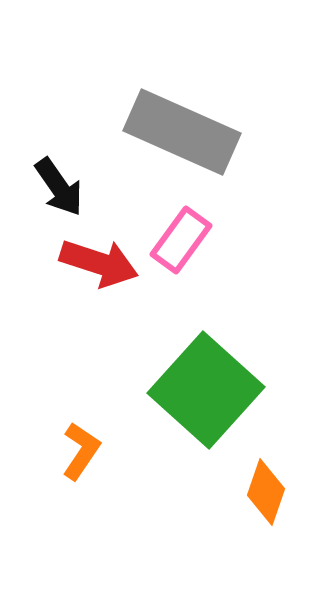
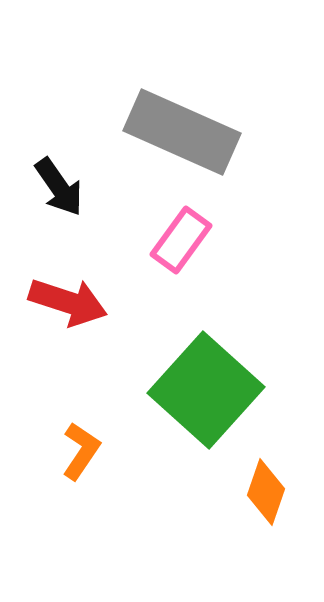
red arrow: moved 31 px left, 39 px down
